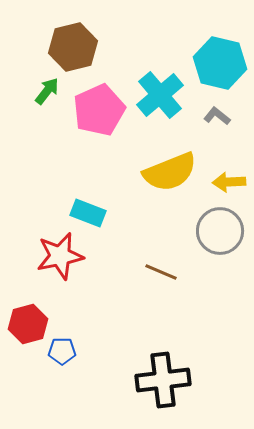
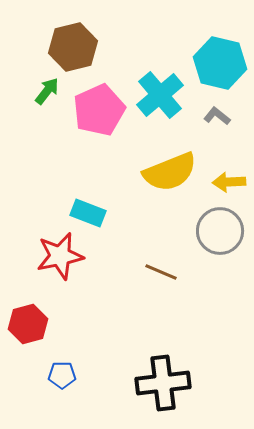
blue pentagon: moved 24 px down
black cross: moved 3 px down
